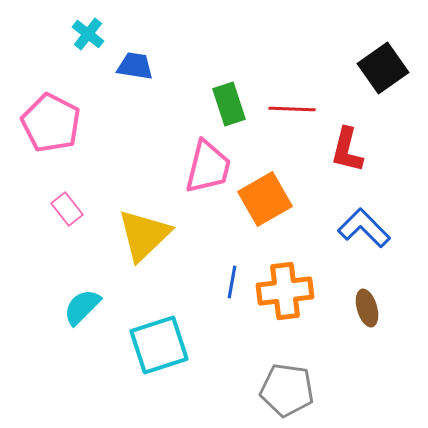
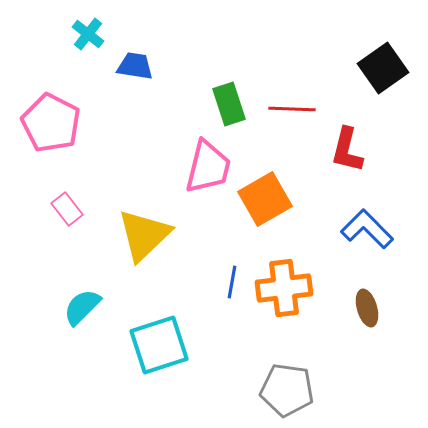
blue L-shape: moved 3 px right, 1 px down
orange cross: moved 1 px left, 3 px up
